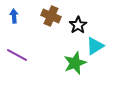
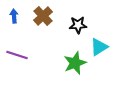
brown cross: moved 8 px left; rotated 24 degrees clockwise
black star: rotated 30 degrees clockwise
cyan triangle: moved 4 px right, 1 px down
purple line: rotated 10 degrees counterclockwise
